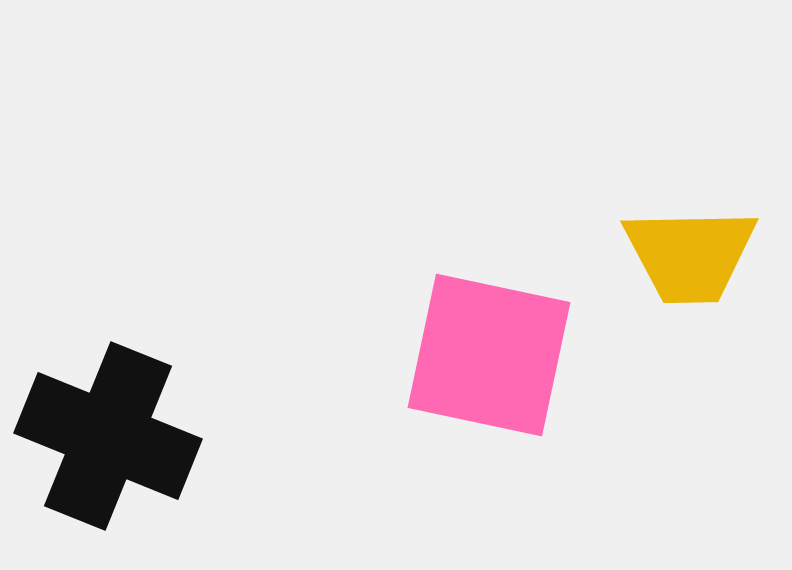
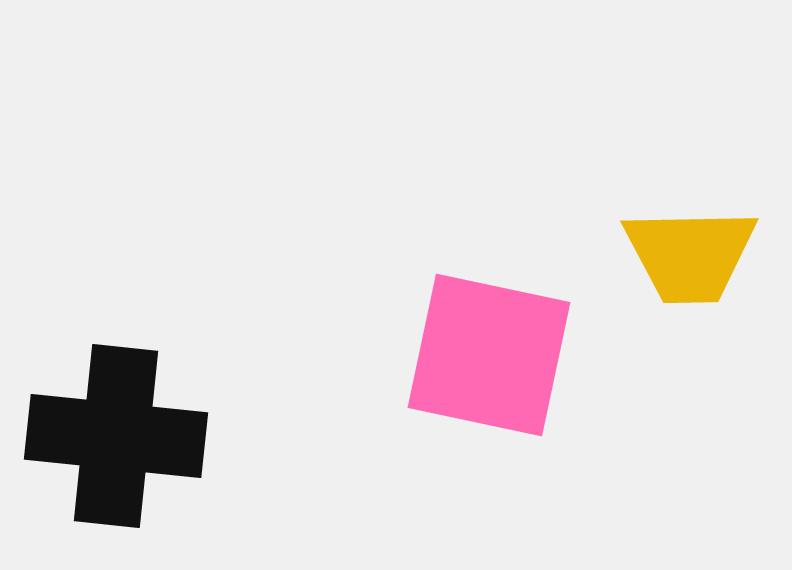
black cross: moved 8 px right; rotated 16 degrees counterclockwise
